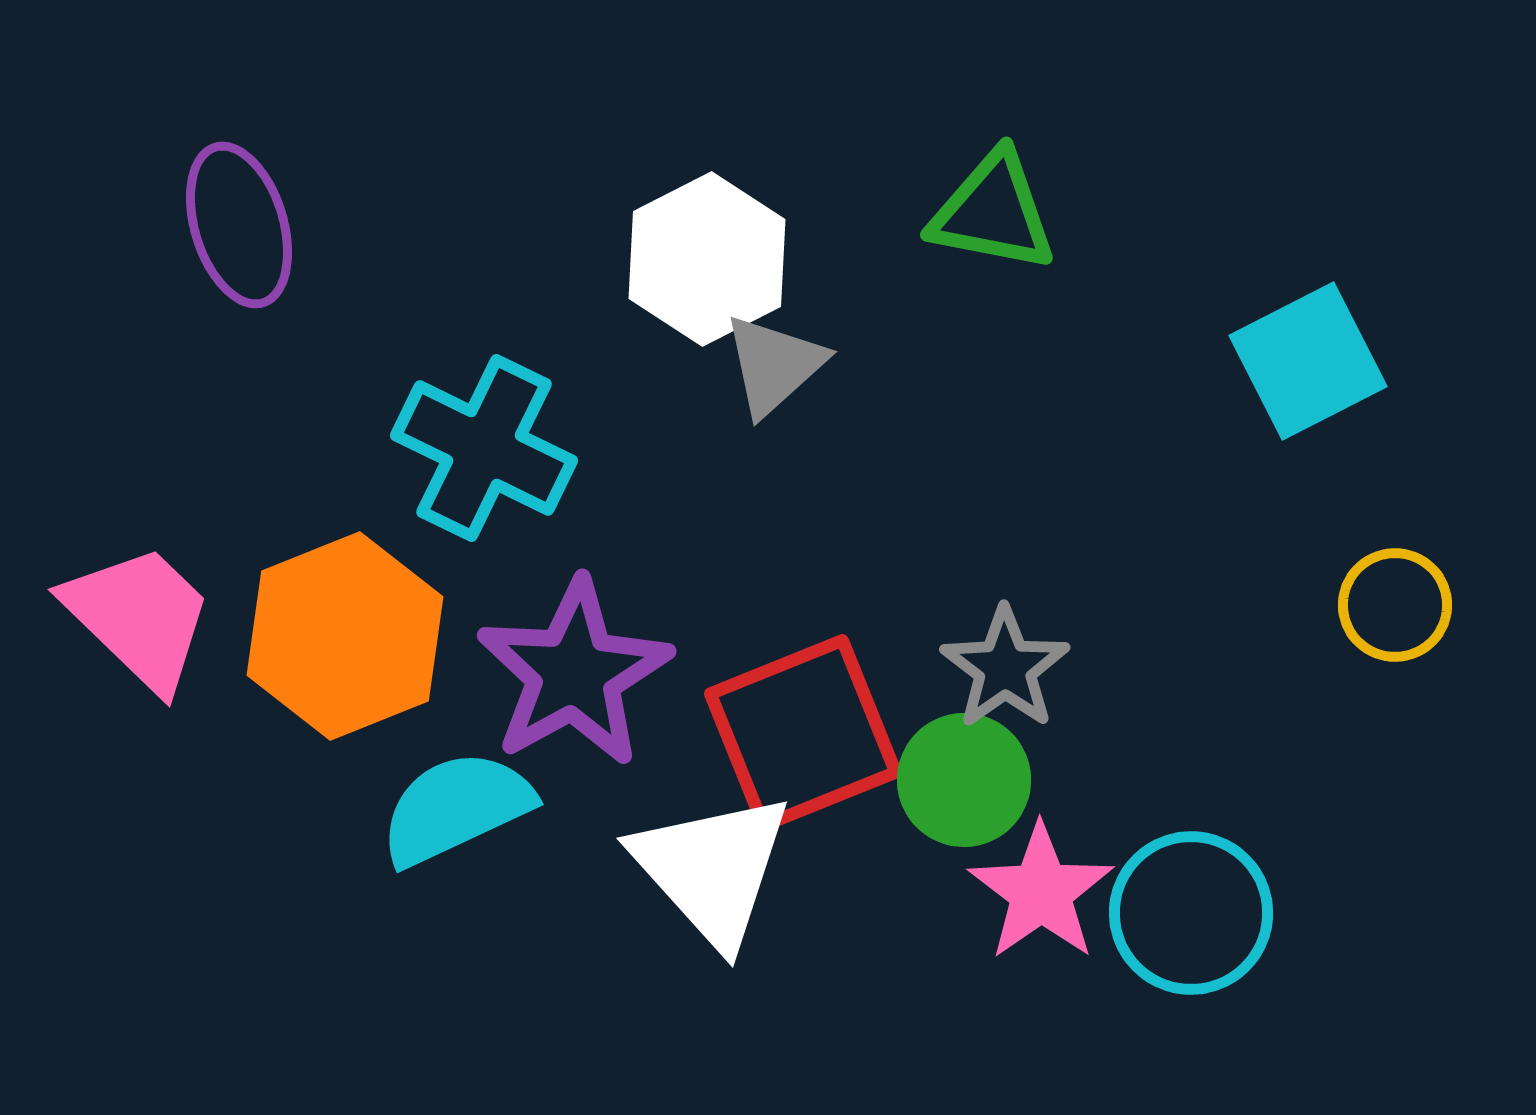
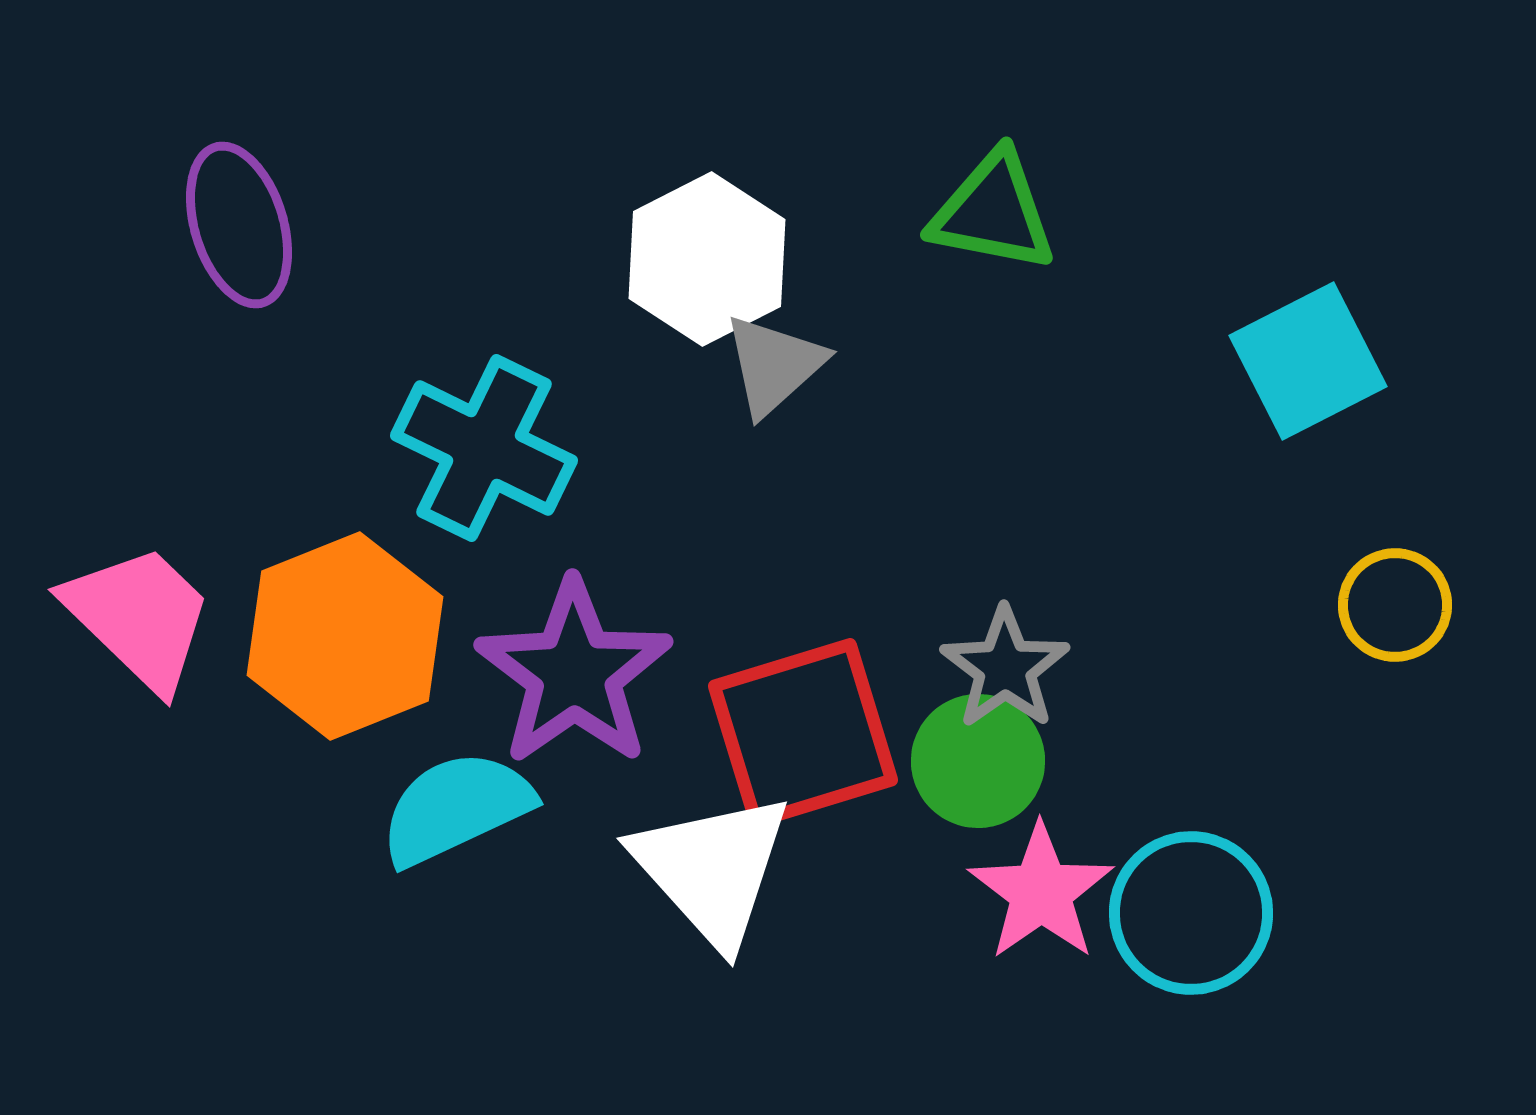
purple star: rotated 6 degrees counterclockwise
red square: rotated 5 degrees clockwise
green circle: moved 14 px right, 19 px up
